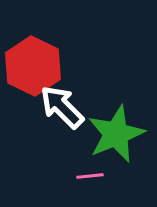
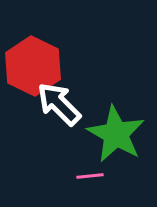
white arrow: moved 3 px left, 3 px up
green star: rotated 20 degrees counterclockwise
